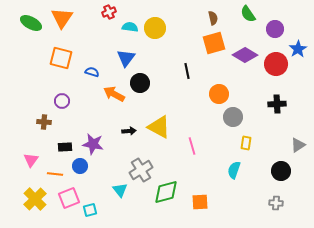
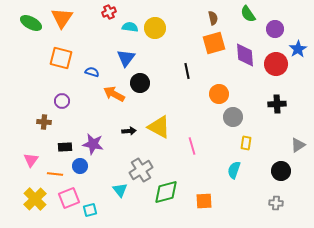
purple diamond at (245, 55): rotated 55 degrees clockwise
orange square at (200, 202): moved 4 px right, 1 px up
